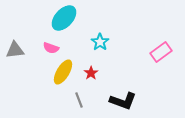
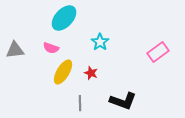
pink rectangle: moved 3 px left
red star: rotated 16 degrees counterclockwise
gray line: moved 1 px right, 3 px down; rotated 21 degrees clockwise
